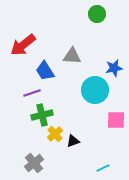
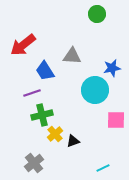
blue star: moved 2 px left
